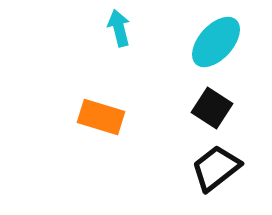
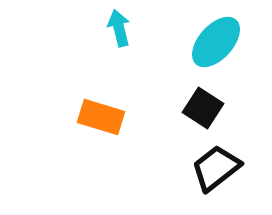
black square: moved 9 px left
